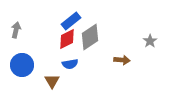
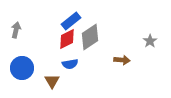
blue circle: moved 3 px down
